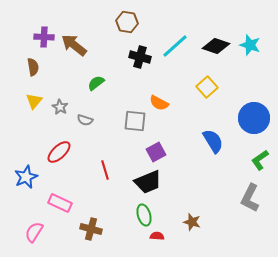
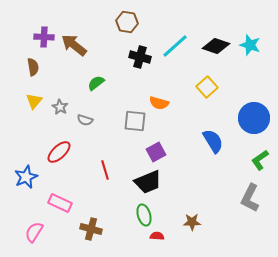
orange semicircle: rotated 12 degrees counterclockwise
brown star: rotated 18 degrees counterclockwise
